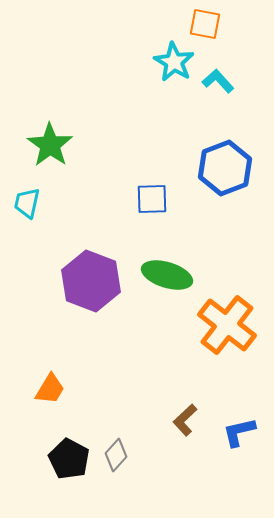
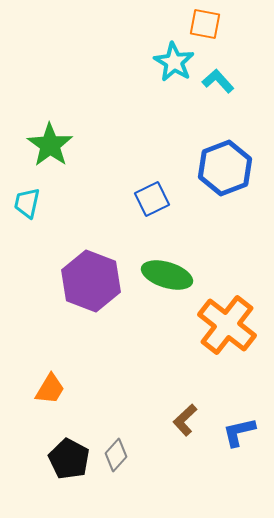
blue square: rotated 24 degrees counterclockwise
